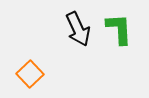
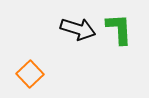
black arrow: rotated 48 degrees counterclockwise
